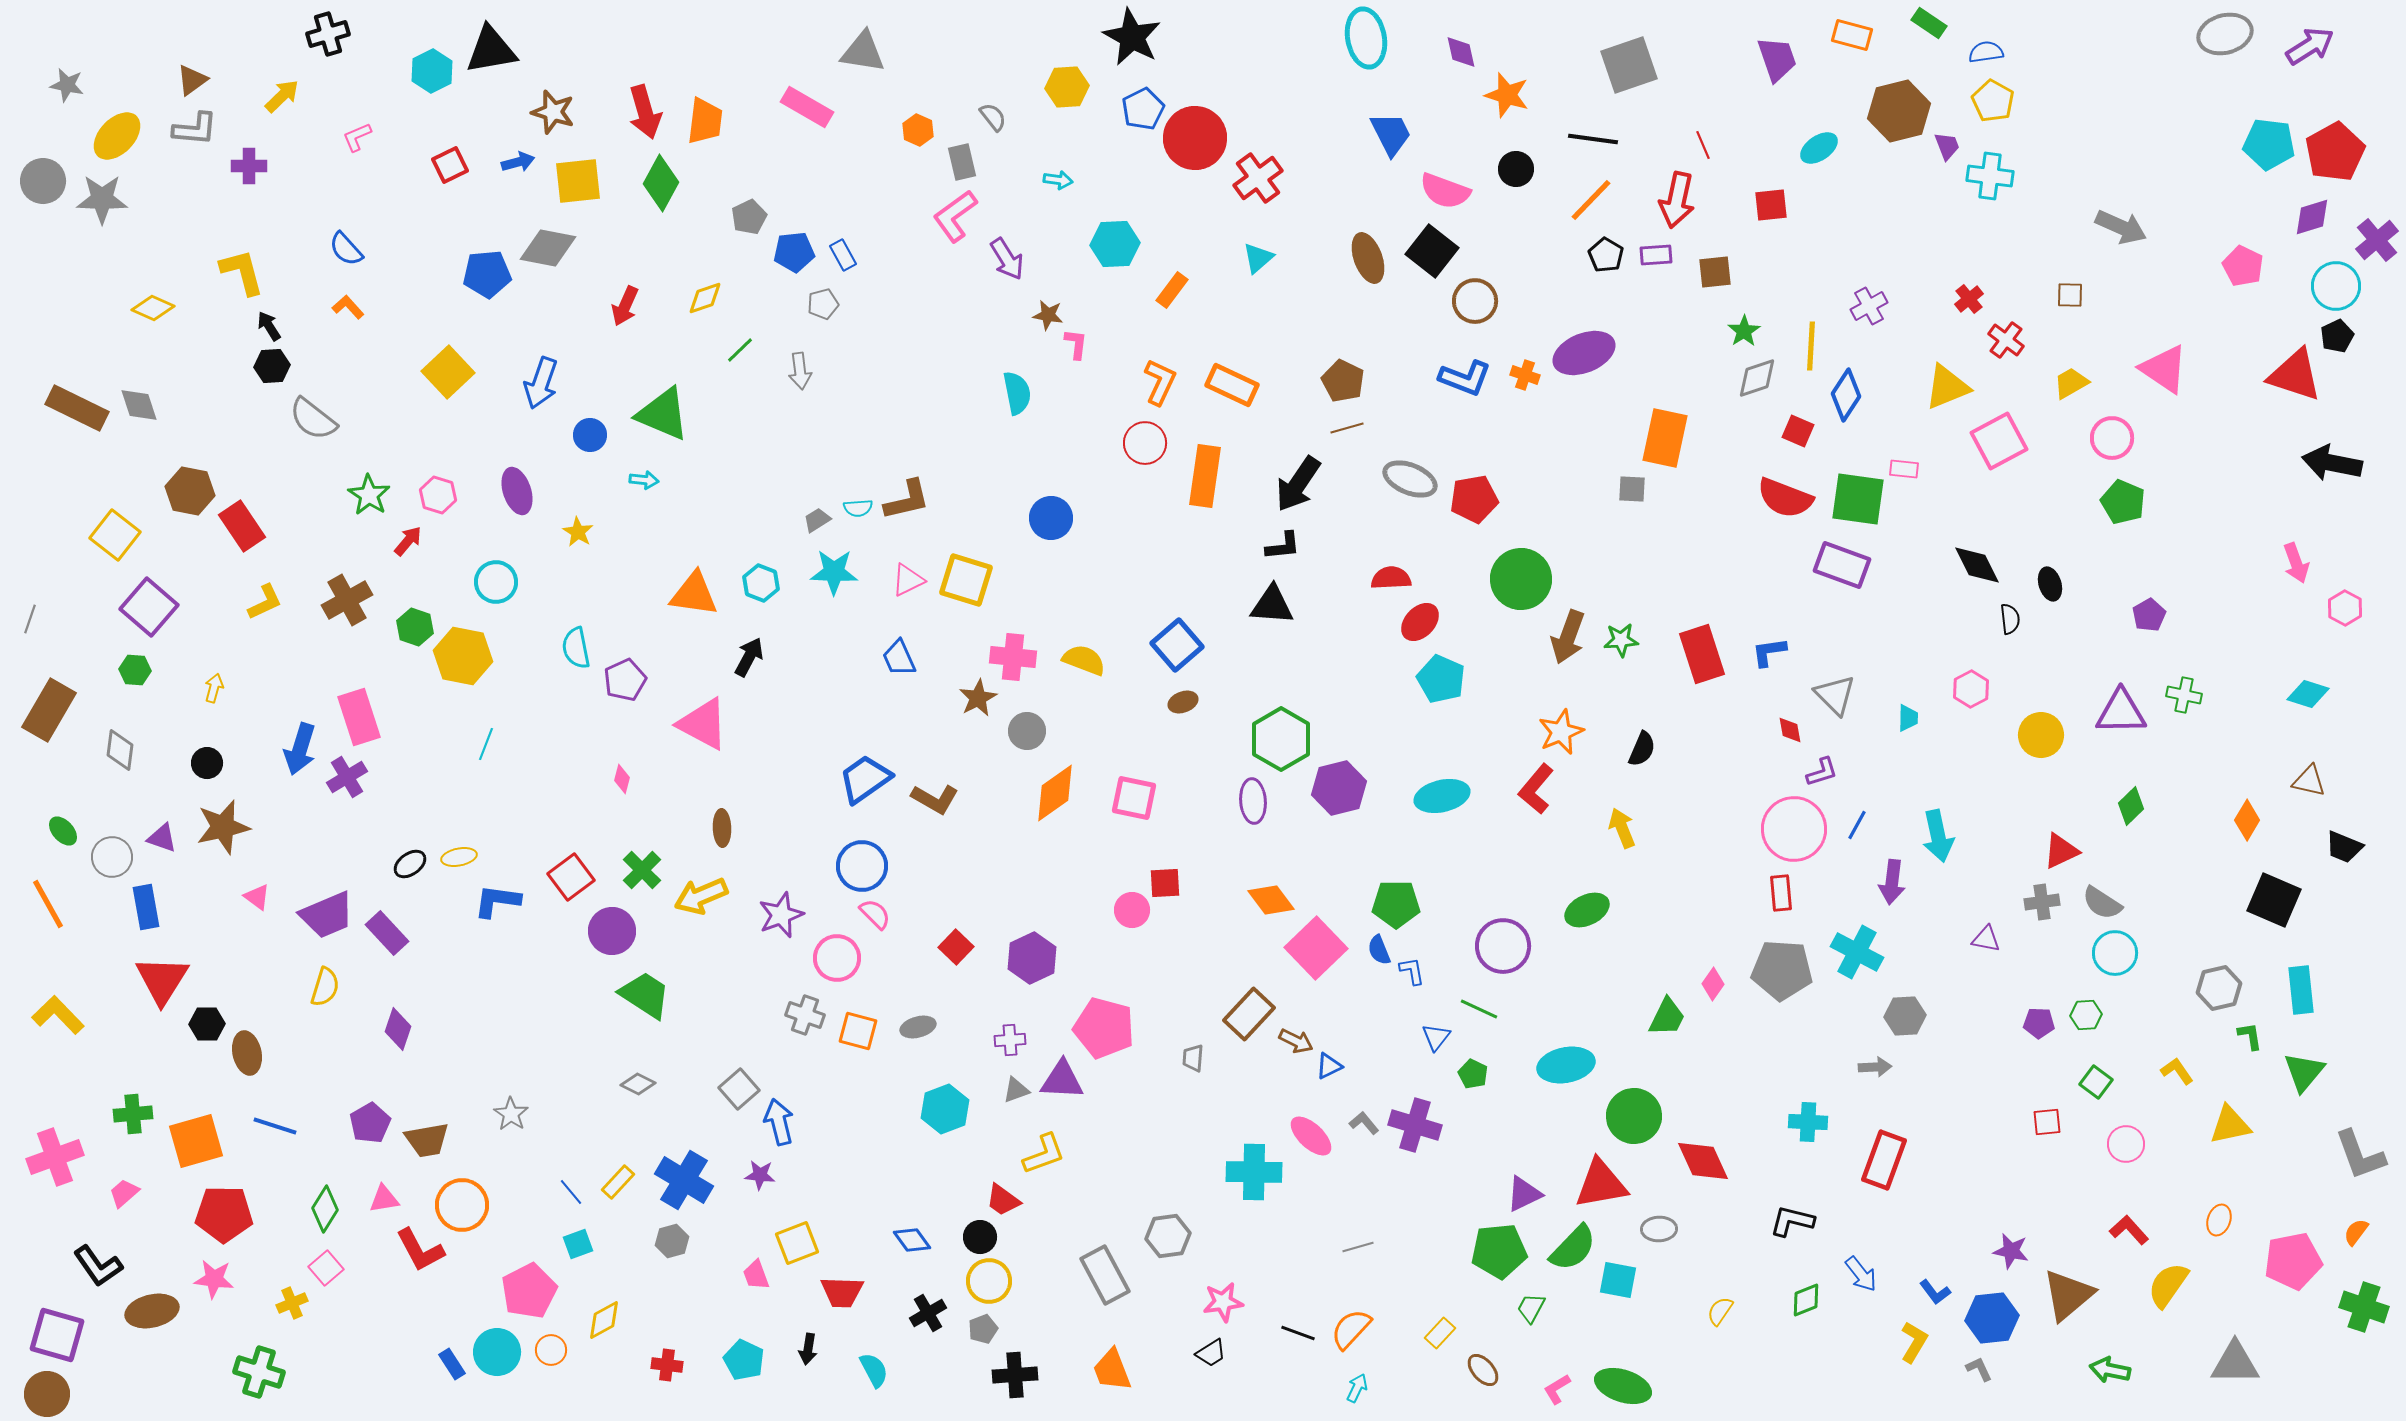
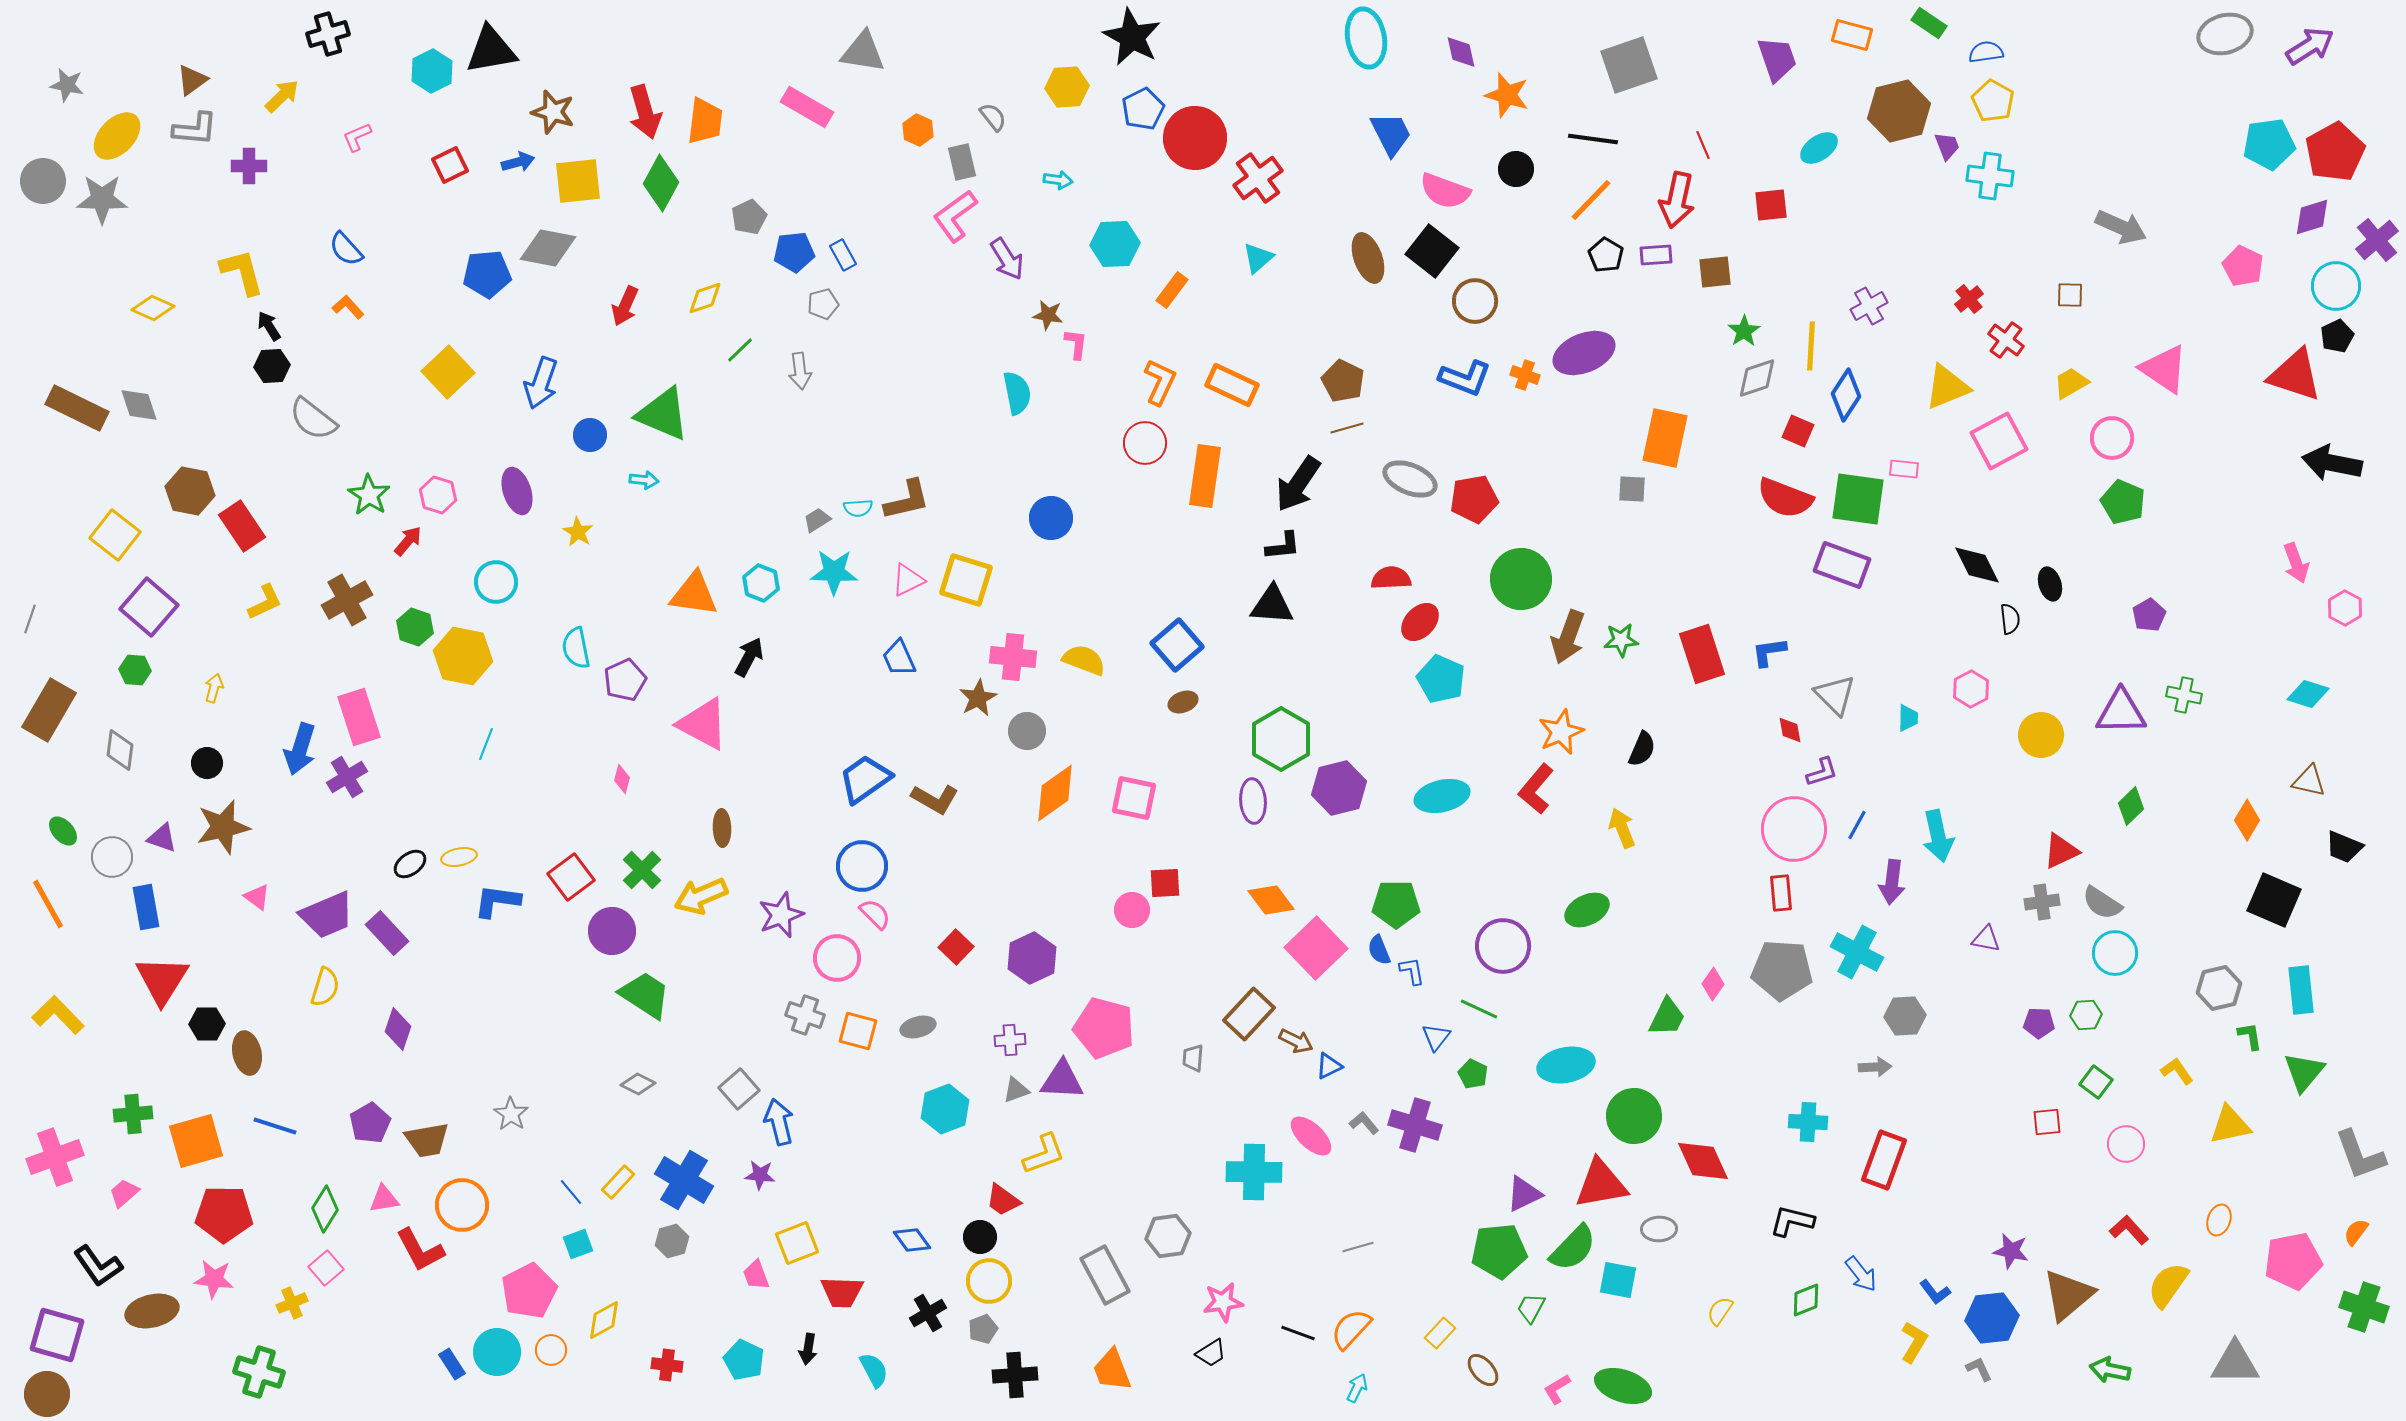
cyan pentagon at (2269, 144): rotated 15 degrees counterclockwise
